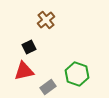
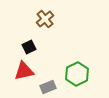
brown cross: moved 1 px left, 1 px up
green hexagon: rotated 15 degrees clockwise
gray rectangle: rotated 14 degrees clockwise
